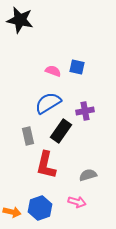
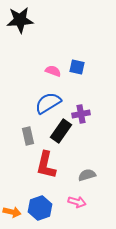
black star: rotated 16 degrees counterclockwise
purple cross: moved 4 px left, 3 px down
gray semicircle: moved 1 px left
